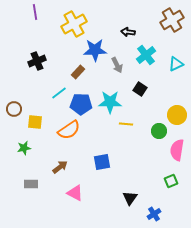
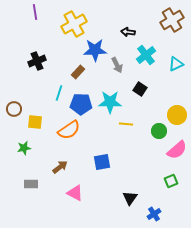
cyan line: rotated 35 degrees counterclockwise
pink semicircle: rotated 140 degrees counterclockwise
